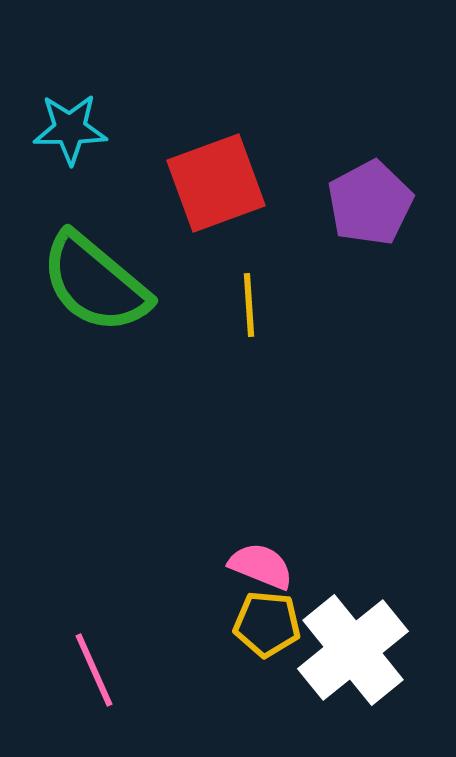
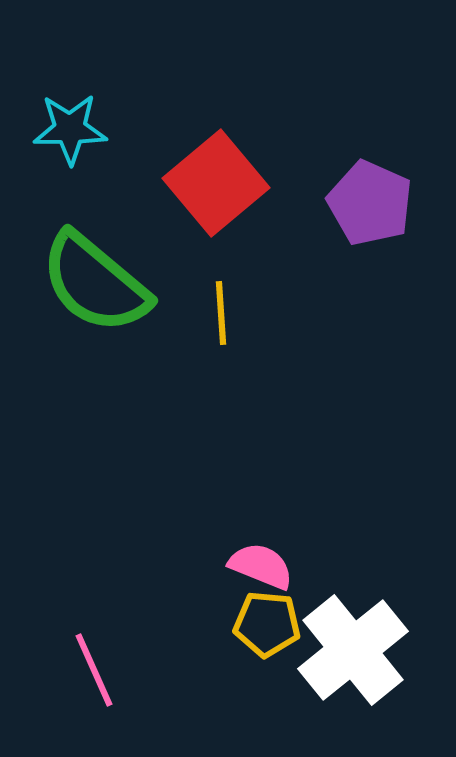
red square: rotated 20 degrees counterclockwise
purple pentagon: rotated 20 degrees counterclockwise
yellow line: moved 28 px left, 8 px down
